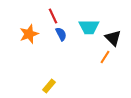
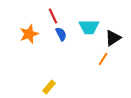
black triangle: rotated 42 degrees clockwise
orange line: moved 2 px left, 2 px down
yellow rectangle: moved 1 px down
